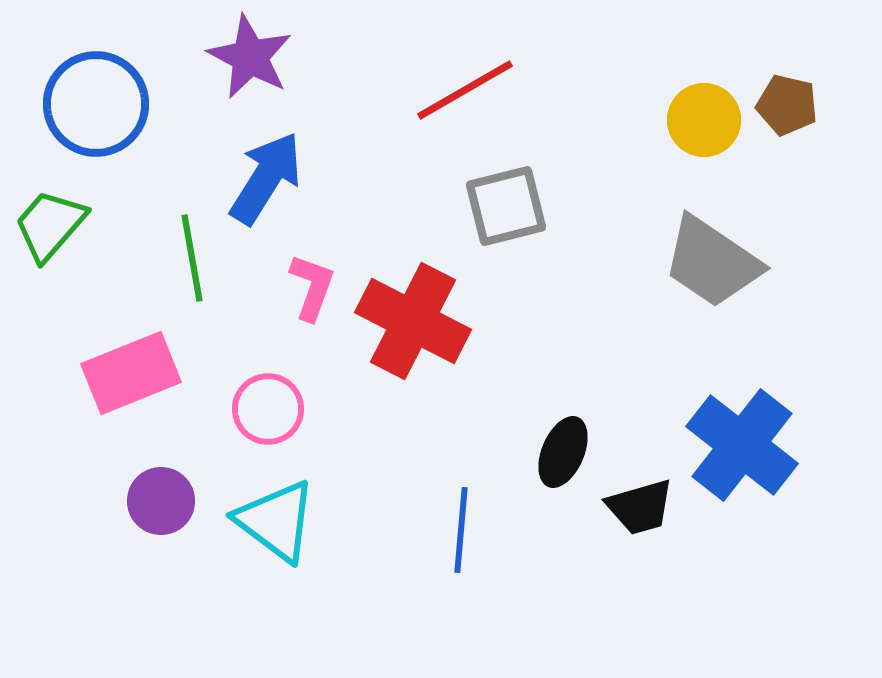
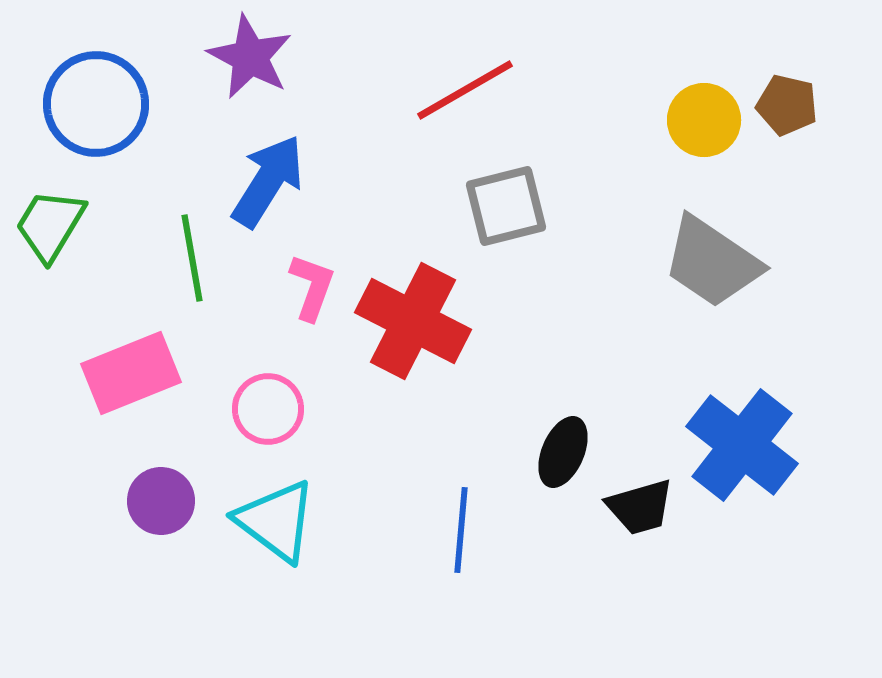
blue arrow: moved 2 px right, 3 px down
green trapezoid: rotated 10 degrees counterclockwise
